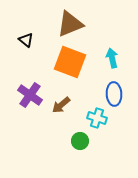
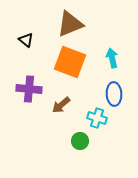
purple cross: moved 1 px left, 6 px up; rotated 30 degrees counterclockwise
